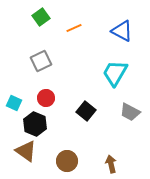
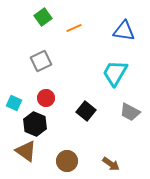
green square: moved 2 px right
blue triangle: moved 2 px right; rotated 20 degrees counterclockwise
brown arrow: rotated 138 degrees clockwise
